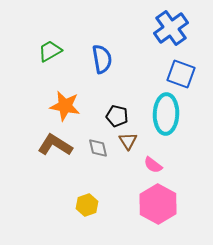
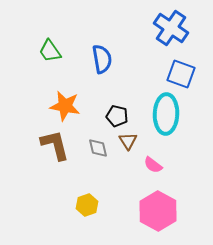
blue cross: rotated 20 degrees counterclockwise
green trapezoid: rotated 95 degrees counterclockwise
brown L-shape: rotated 44 degrees clockwise
pink hexagon: moved 7 px down
